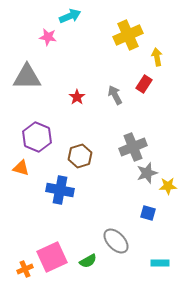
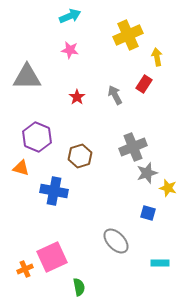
pink star: moved 22 px right, 13 px down
yellow star: moved 2 px down; rotated 18 degrees clockwise
blue cross: moved 6 px left, 1 px down
green semicircle: moved 9 px left, 26 px down; rotated 72 degrees counterclockwise
